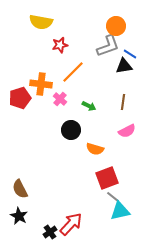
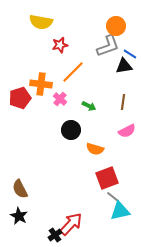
black cross: moved 5 px right, 3 px down
